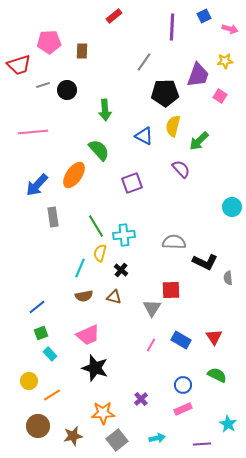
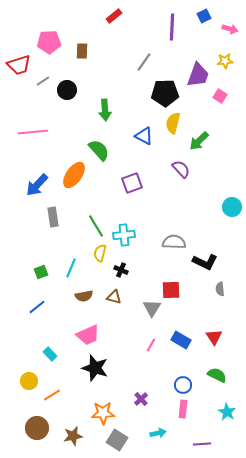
gray line at (43, 85): moved 4 px up; rotated 16 degrees counterclockwise
yellow semicircle at (173, 126): moved 3 px up
cyan line at (80, 268): moved 9 px left
black cross at (121, 270): rotated 16 degrees counterclockwise
gray semicircle at (228, 278): moved 8 px left, 11 px down
green square at (41, 333): moved 61 px up
pink rectangle at (183, 409): rotated 60 degrees counterclockwise
cyan star at (228, 424): moved 1 px left, 12 px up
brown circle at (38, 426): moved 1 px left, 2 px down
cyan arrow at (157, 438): moved 1 px right, 5 px up
gray square at (117, 440): rotated 20 degrees counterclockwise
